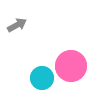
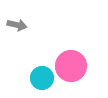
gray arrow: rotated 42 degrees clockwise
